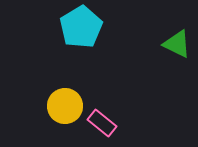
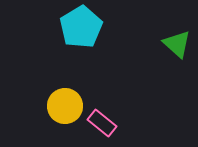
green triangle: rotated 16 degrees clockwise
